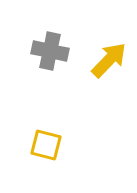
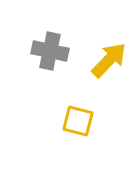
yellow square: moved 32 px right, 24 px up
